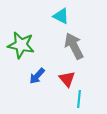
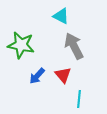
red triangle: moved 4 px left, 4 px up
